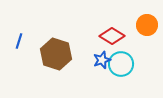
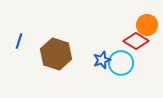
red diamond: moved 24 px right, 5 px down
cyan circle: moved 1 px up
